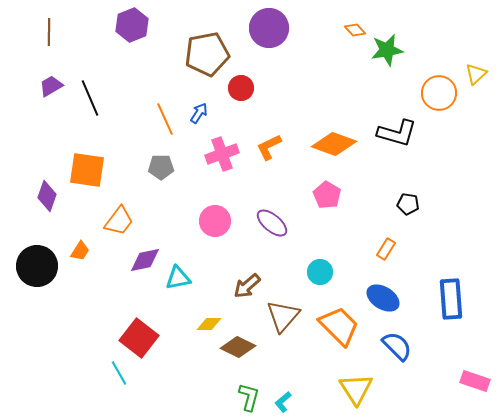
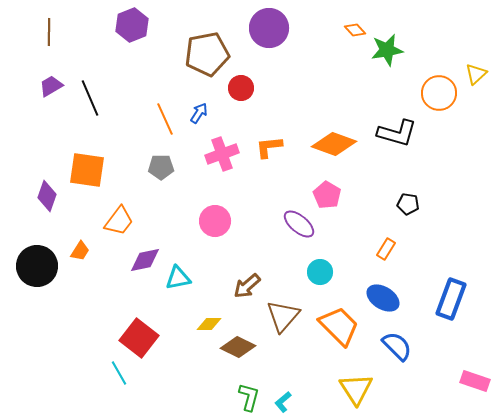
orange L-shape at (269, 147): rotated 20 degrees clockwise
purple ellipse at (272, 223): moved 27 px right, 1 px down
blue rectangle at (451, 299): rotated 24 degrees clockwise
